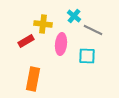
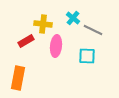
cyan cross: moved 1 px left, 2 px down
pink ellipse: moved 5 px left, 2 px down
orange rectangle: moved 15 px left, 1 px up
